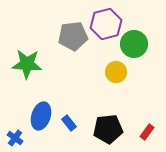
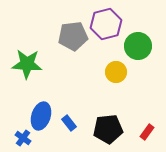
green circle: moved 4 px right, 2 px down
blue cross: moved 8 px right
